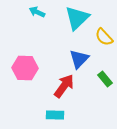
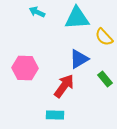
cyan triangle: rotated 40 degrees clockwise
blue triangle: rotated 15 degrees clockwise
